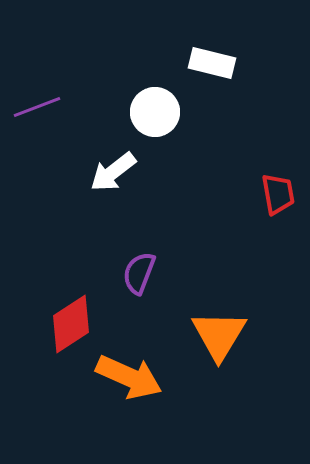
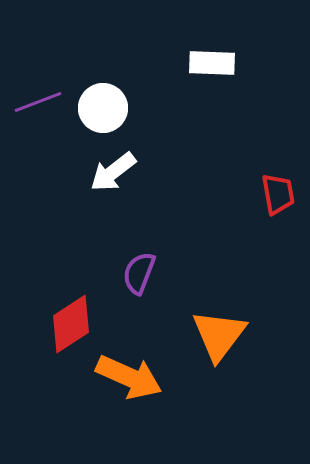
white rectangle: rotated 12 degrees counterclockwise
purple line: moved 1 px right, 5 px up
white circle: moved 52 px left, 4 px up
orange triangle: rotated 6 degrees clockwise
